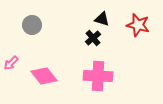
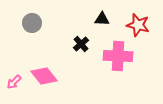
black triangle: rotated 14 degrees counterclockwise
gray circle: moved 2 px up
black cross: moved 12 px left, 6 px down
pink arrow: moved 3 px right, 19 px down
pink cross: moved 20 px right, 20 px up
